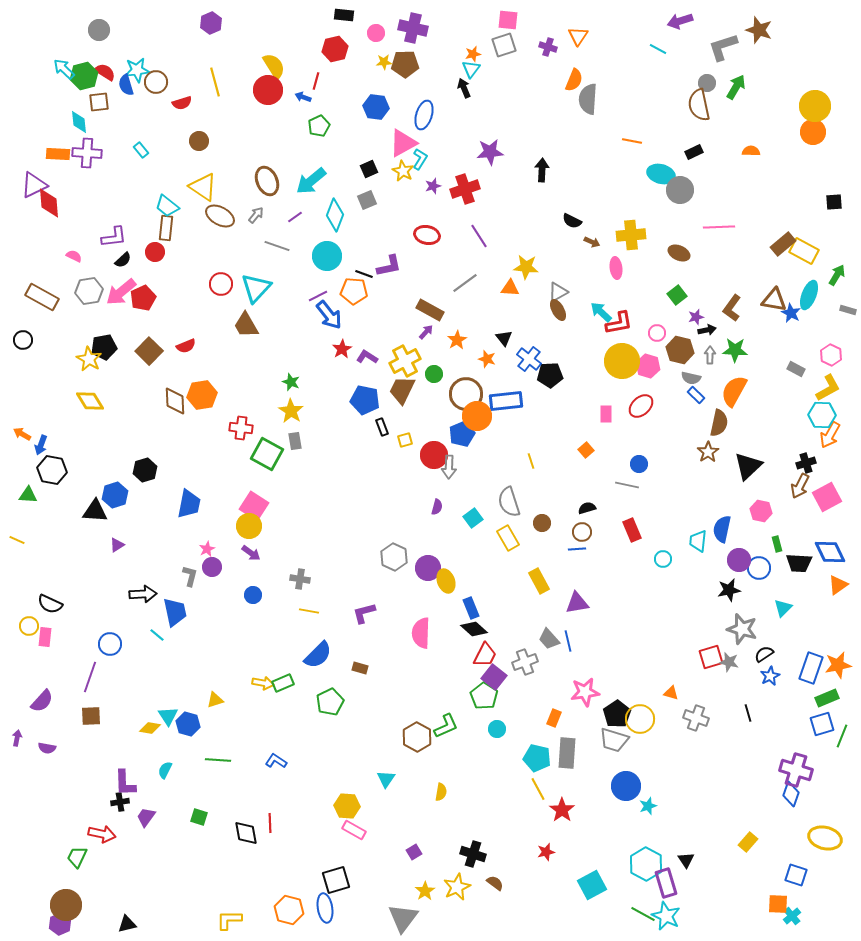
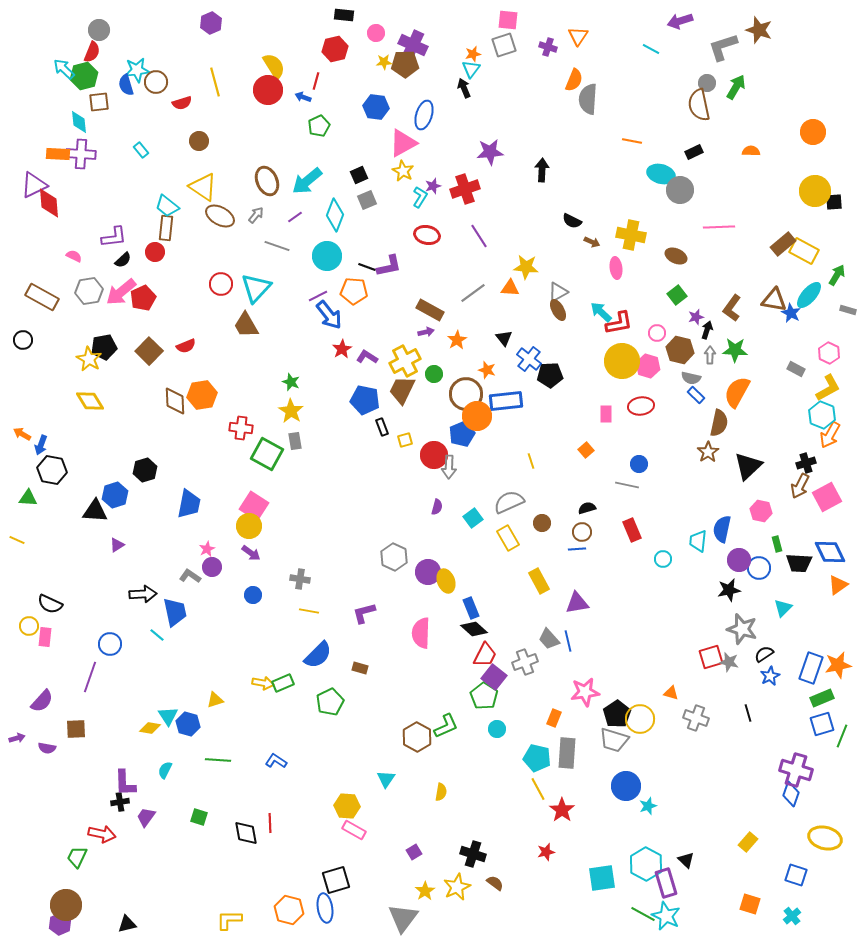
purple cross at (413, 28): moved 17 px down; rotated 12 degrees clockwise
cyan line at (658, 49): moved 7 px left
red semicircle at (105, 72): moved 13 px left, 20 px up; rotated 80 degrees clockwise
yellow circle at (815, 106): moved 85 px down
purple cross at (87, 153): moved 6 px left, 1 px down
cyan L-shape at (420, 159): moved 38 px down
black square at (369, 169): moved 10 px left, 6 px down
cyan arrow at (311, 181): moved 4 px left
yellow cross at (631, 235): rotated 16 degrees clockwise
brown ellipse at (679, 253): moved 3 px left, 3 px down
black line at (364, 274): moved 3 px right, 7 px up
gray line at (465, 283): moved 8 px right, 10 px down
cyan ellipse at (809, 295): rotated 20 degrees clockwise
black arrow at (707, 330): rotated 60 degrees counterclockwise
purple arrow at (426, 332): rotated 35 degrees clockwise
pink hexagon at (831, 355): moved 2 px left, 2 px up
orange star at (487, 359): moved 11 px down
orange semicircle at (734, 391): moved 3 px right, 1 px down
red ellipse at (641, 406): rotated 35 degrees clockwise
cyan hexagon at (822, 415): rotated 20 degrees clockwise
green triangle at (28, 495): moved 3 px down
gray semicircle at (509, 502): rotated 84 degrees clockwise
purple circle at (428, 568): moved 4 px down
gray L-shape at (190, 576): rotated 70 degrees counterclockwise
green rectangle at (827, 698): moved 5 px left
brown square at (91, 716): moved 15 px left, 13 px down
purple arrow at (17, 738): rotated 63 degrees clockwise
black triangle at (686, 860): rotated 12 degrees counterclockwise
cyan square at (592, 885): moved 10 px right, 7 px up; rotated 20 degrees clockwise
orange square at (778, 904): moved 28 px left; rotated 15 degrees clockwise
